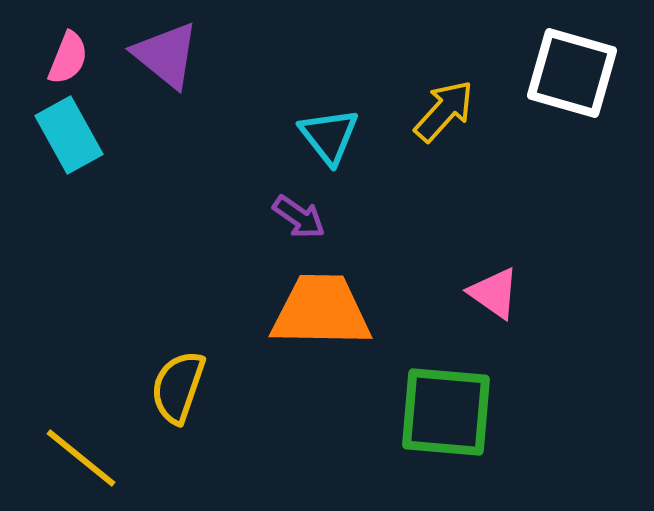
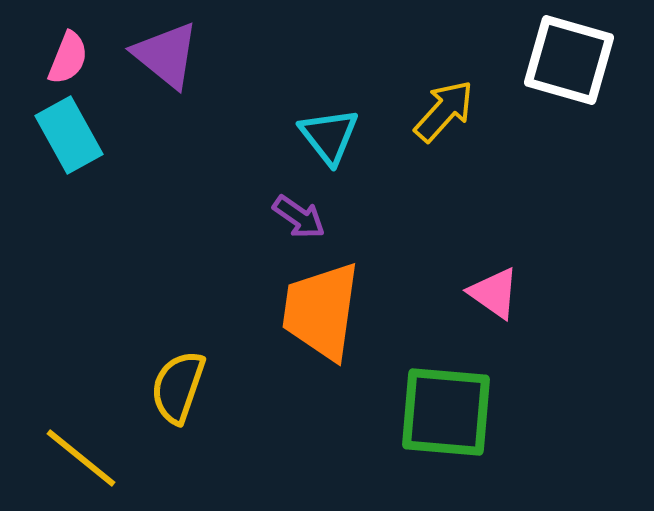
white square: moved 3 px left, 13 px up
orange trapezoid: rotated 83 degrees counterclockwise
